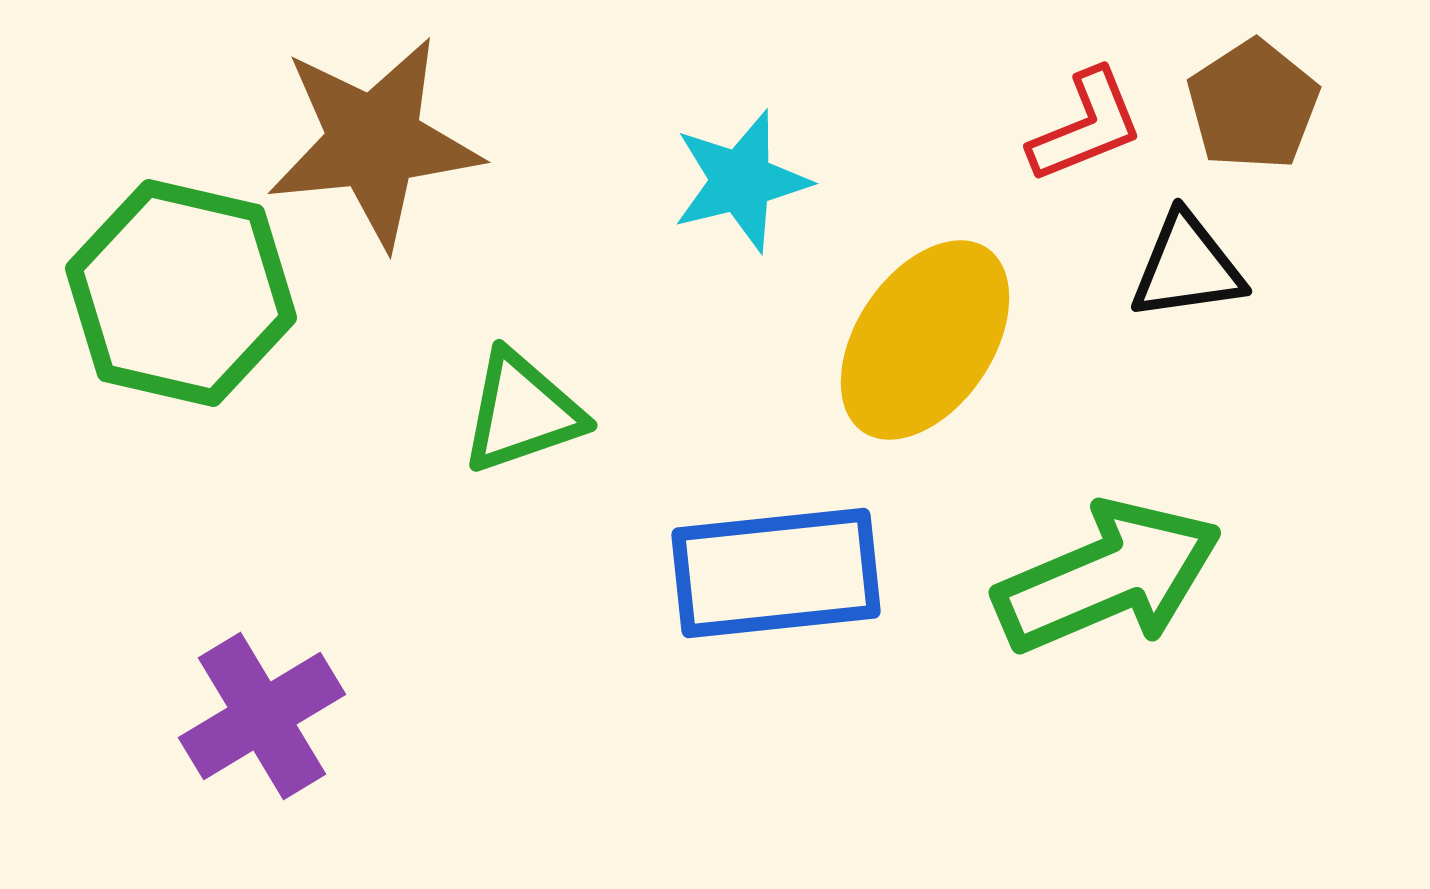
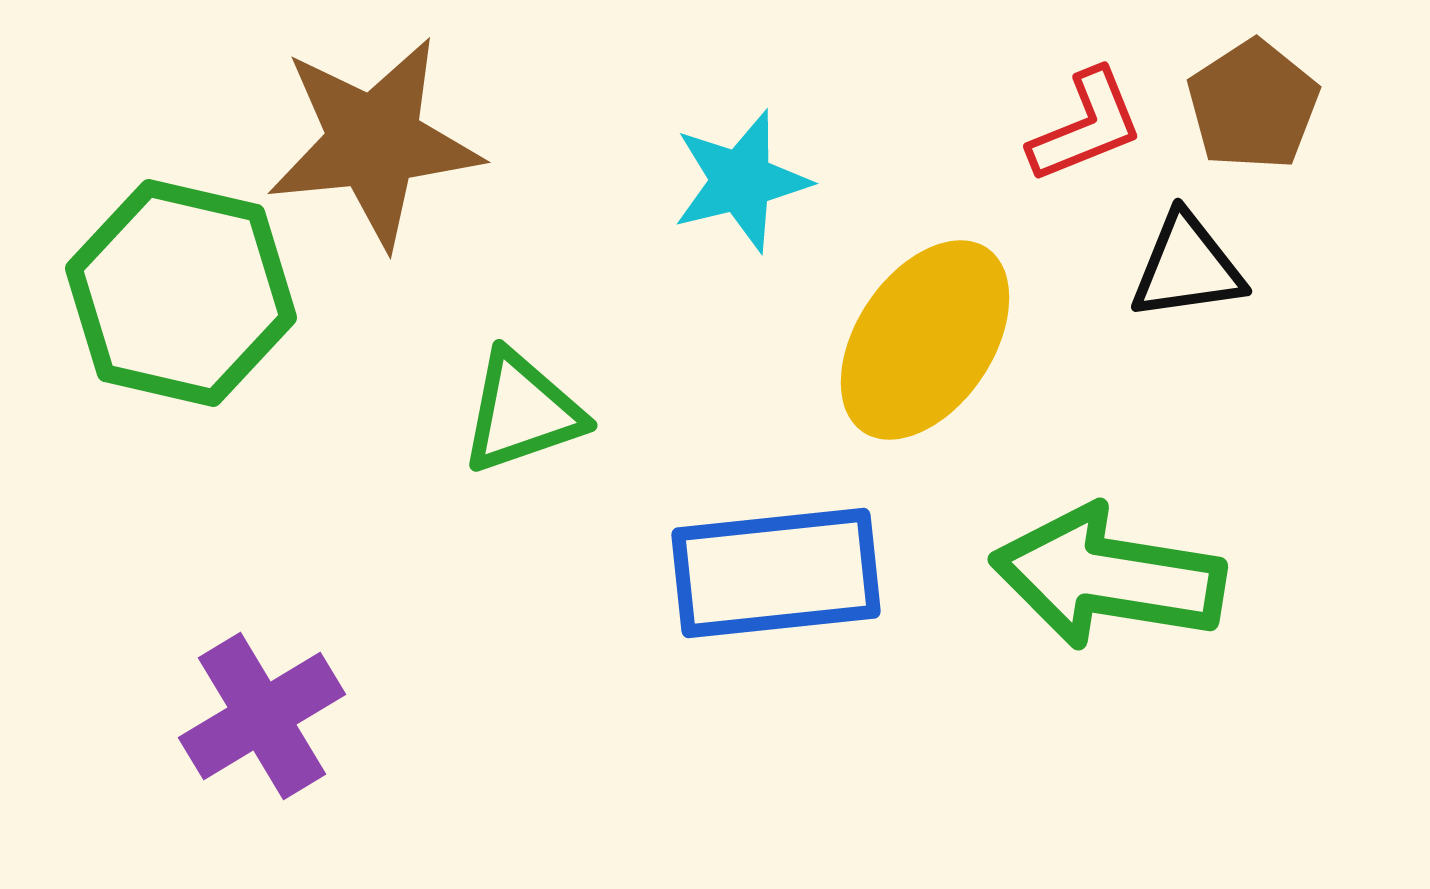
green arrow: rotated 148 degrees counterclockwise
